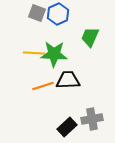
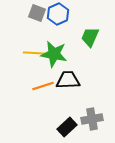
green star: rotated 8 degrees clockwise
